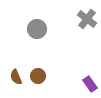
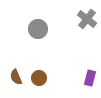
gray circle: moved 1 px right
brown circle: moved 1 px right, 2 px down
purple rectangle: moved 6 px up; rotated 49 degrees clockwise
